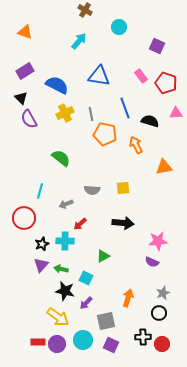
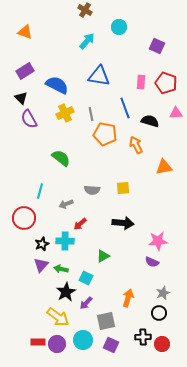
cyan arrow at (79, 41): moved 8 px right
pink rectangle at (141, 76): moved 6 px down; rotated 40 degrees clockwise
black star at (65, 291): moved 1 px right, 1 px down; rotated 30 degrees clockwise
